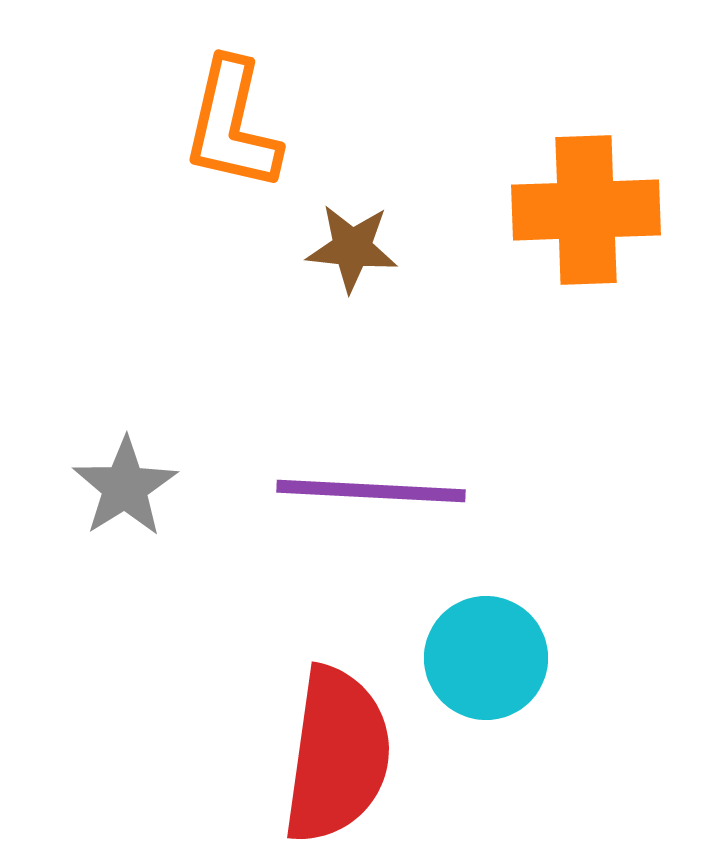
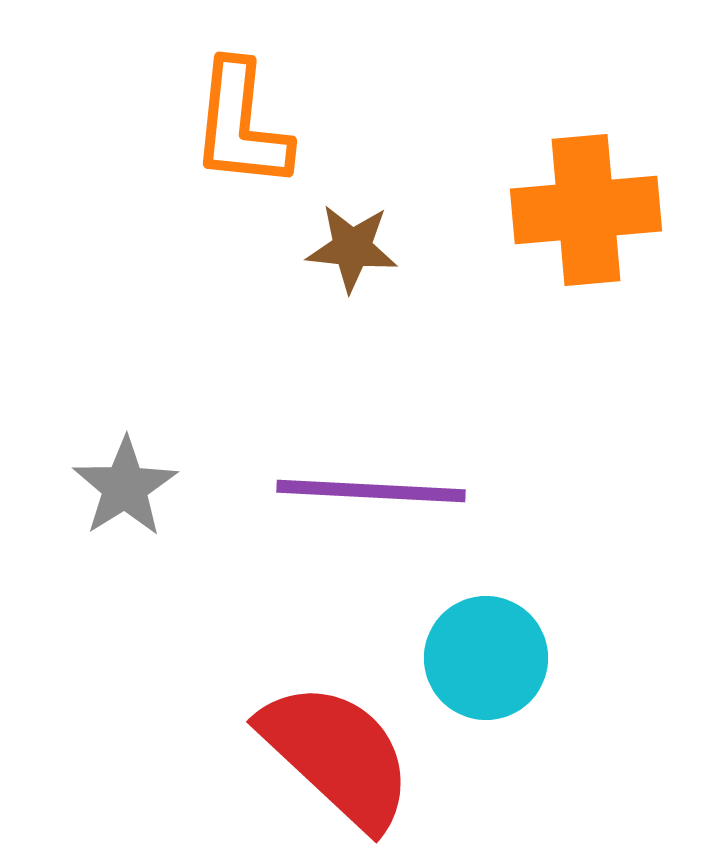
orange L-shape: moved 9 px right; rotated 7 degrees counterclockwise
orange cross: rotated 3 degrees counterclockwise
red semicircle: rotated 55 degrees counterclockwise
